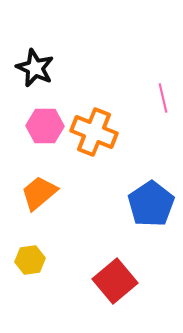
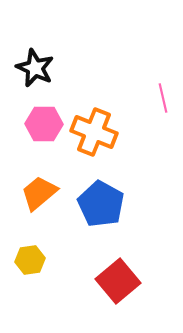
pink hexagon: moved 1 px left, 2 px up
blue pentagon: moved 50 px left; rotated 9 degrees counterclockwise
red square: moved 3 px right
